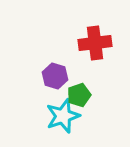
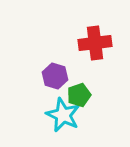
cyan star: moved 1 px up; rotated 28 degrees counterclockwise
